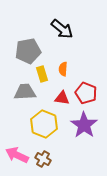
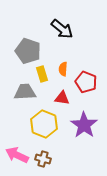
gray pentagon: rotated 30 degrees clockwise
red pentagon: moved 11 px up
brown cross: rotated 14 degrees counterclockwise
